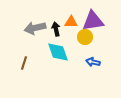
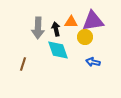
gray arrow: moved 3 px right; rotated 75 degrees counterclockwise
cyan diamond: moved 2 px up
brown line: moved 1 px left, 1 px down
